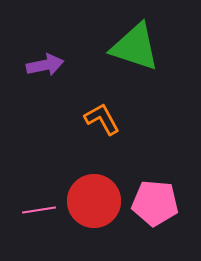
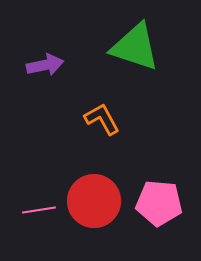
pink pentagon: moved 4 px right
